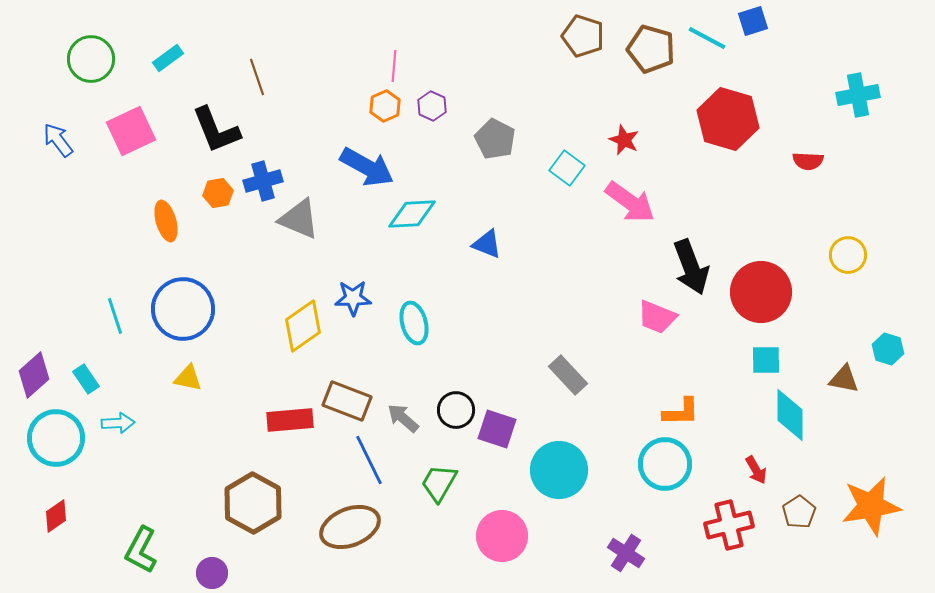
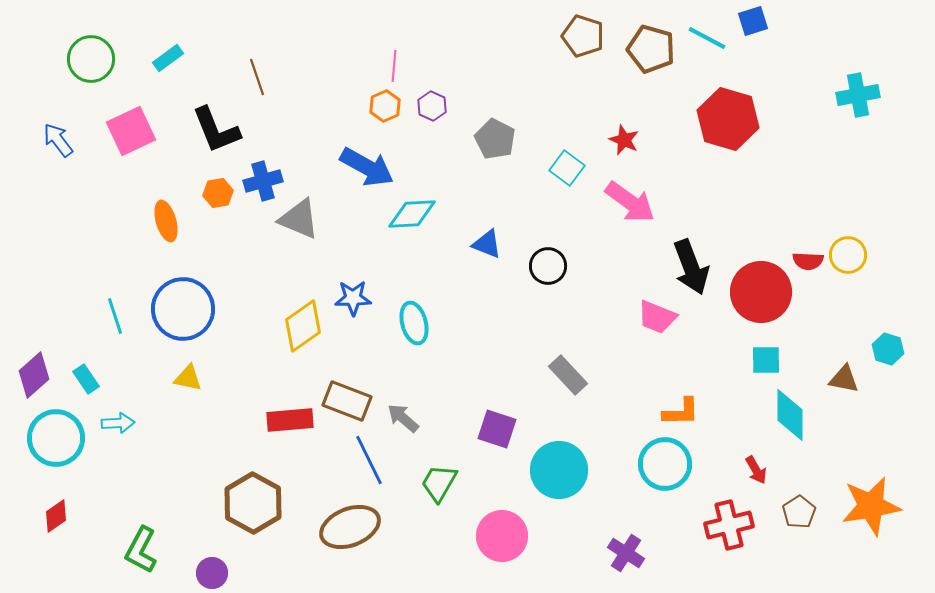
red semicircle at (808, 161): moved 100 px down
black circle at (456, 410): moved 92 px right, 144 px up
